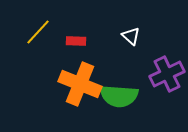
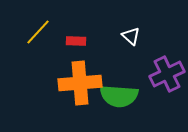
orange cross: moved 1 px up; rotated 27 degrees counterclockwise
